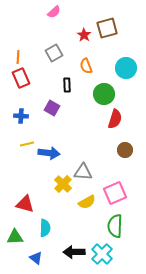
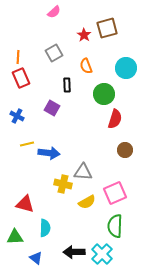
blue cross: moved 4 px left; rotated 24 degrees clockwise
yellow cross: rotated 30 degrees counterclockwise
